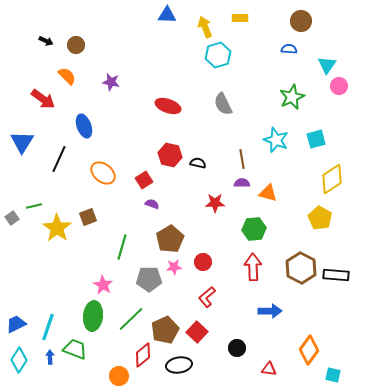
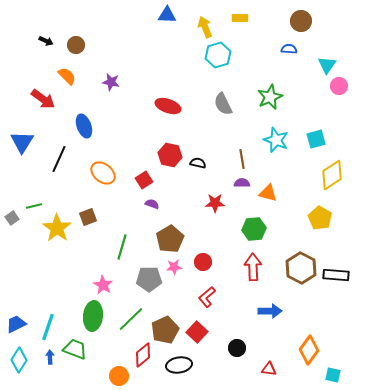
green star at (292, 97): moved 22 px left
yellow diamond at (332, 179): moved 4 px up
